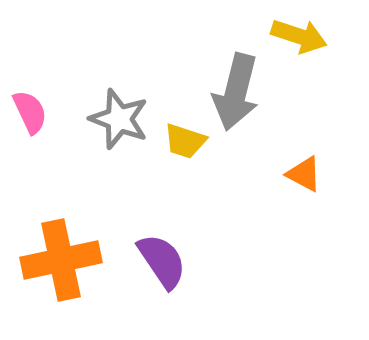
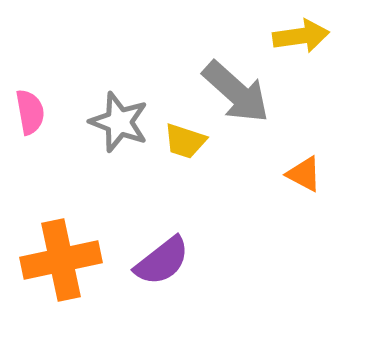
yellow arrow: moved 2 px right; rotated 26 degrees counterclockwise
gray arrow: rotated 62 degrees counterclockwise
pink semicircle: rotated 15 degrees clockwise
gray star: moved 3 px down
purple semicircle: rotated 86 degrees clockwise
